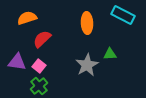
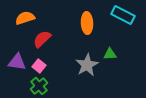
orange semicircle: moved 2 px left
